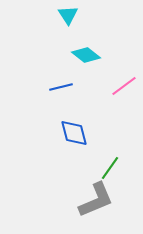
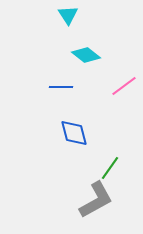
blue line: rotated 15 degrees clockwise
gray L-shape: rotated 6 degrees counterclockwise
